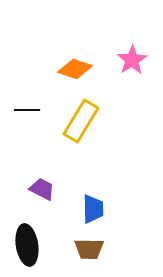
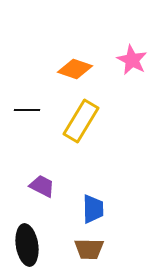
pink star: rotated 12 degrees counterclockwise
purple trapezoid: moved 3 px up
